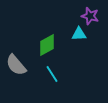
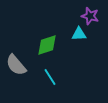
green diamond: rotated 10 degrees clockwise
cyan line: moved 2 px left, 3 px down
